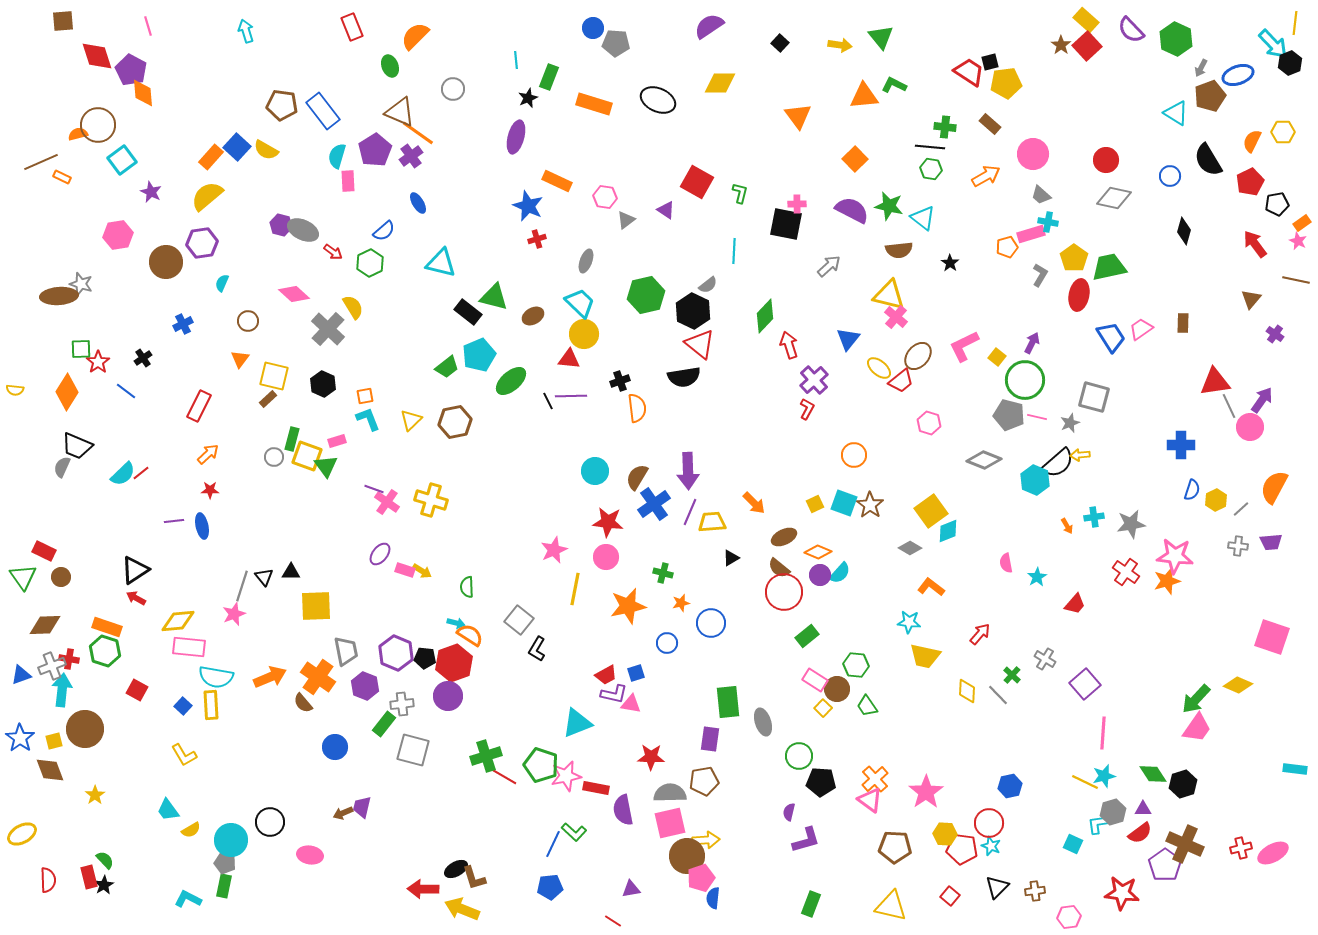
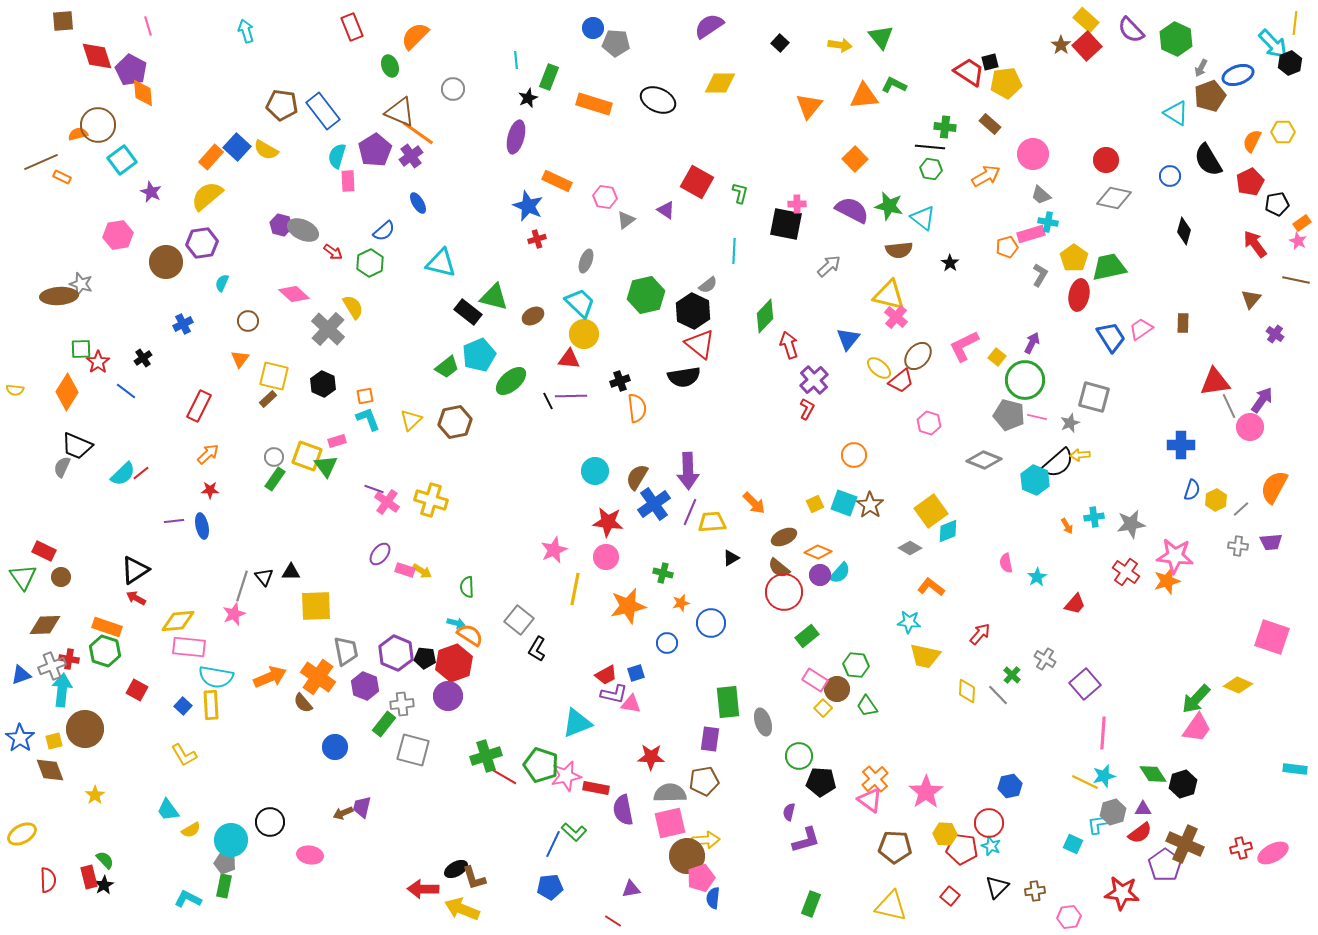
orange triangle at (798, 116): moved 11 px right, 10 px up; rotated 16 degrees clockwise
green rectangle at (292, 439): moved 17 px left, 40 px down; rotated 20 degrees clockwise
